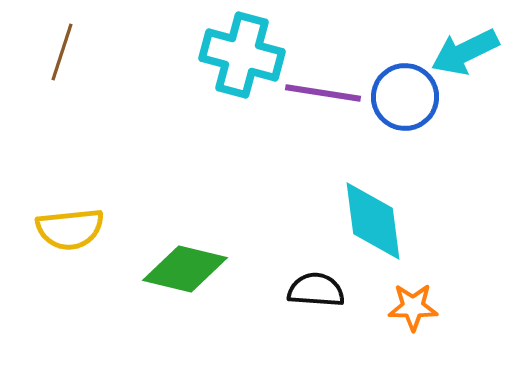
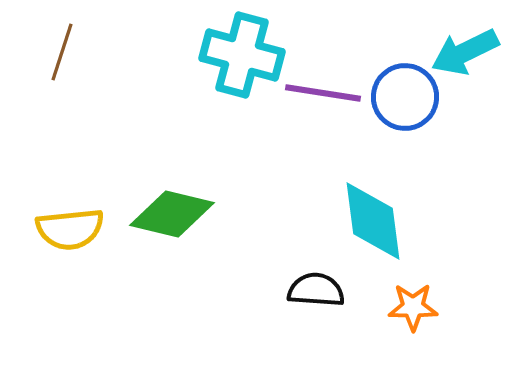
green diamond: moved 13 px left, 55 px up
